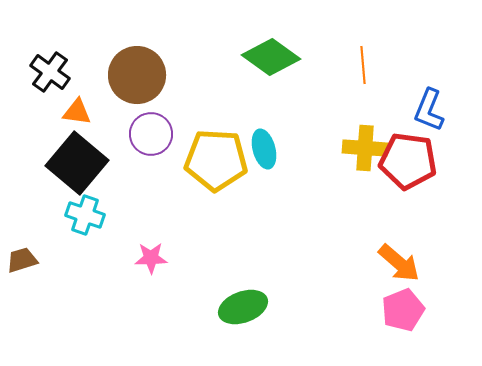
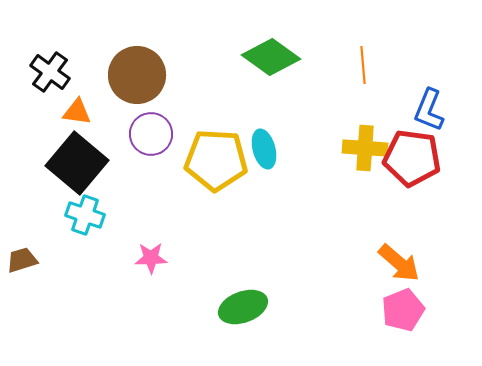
red pentagon: moved 4 px right, 3 px up
